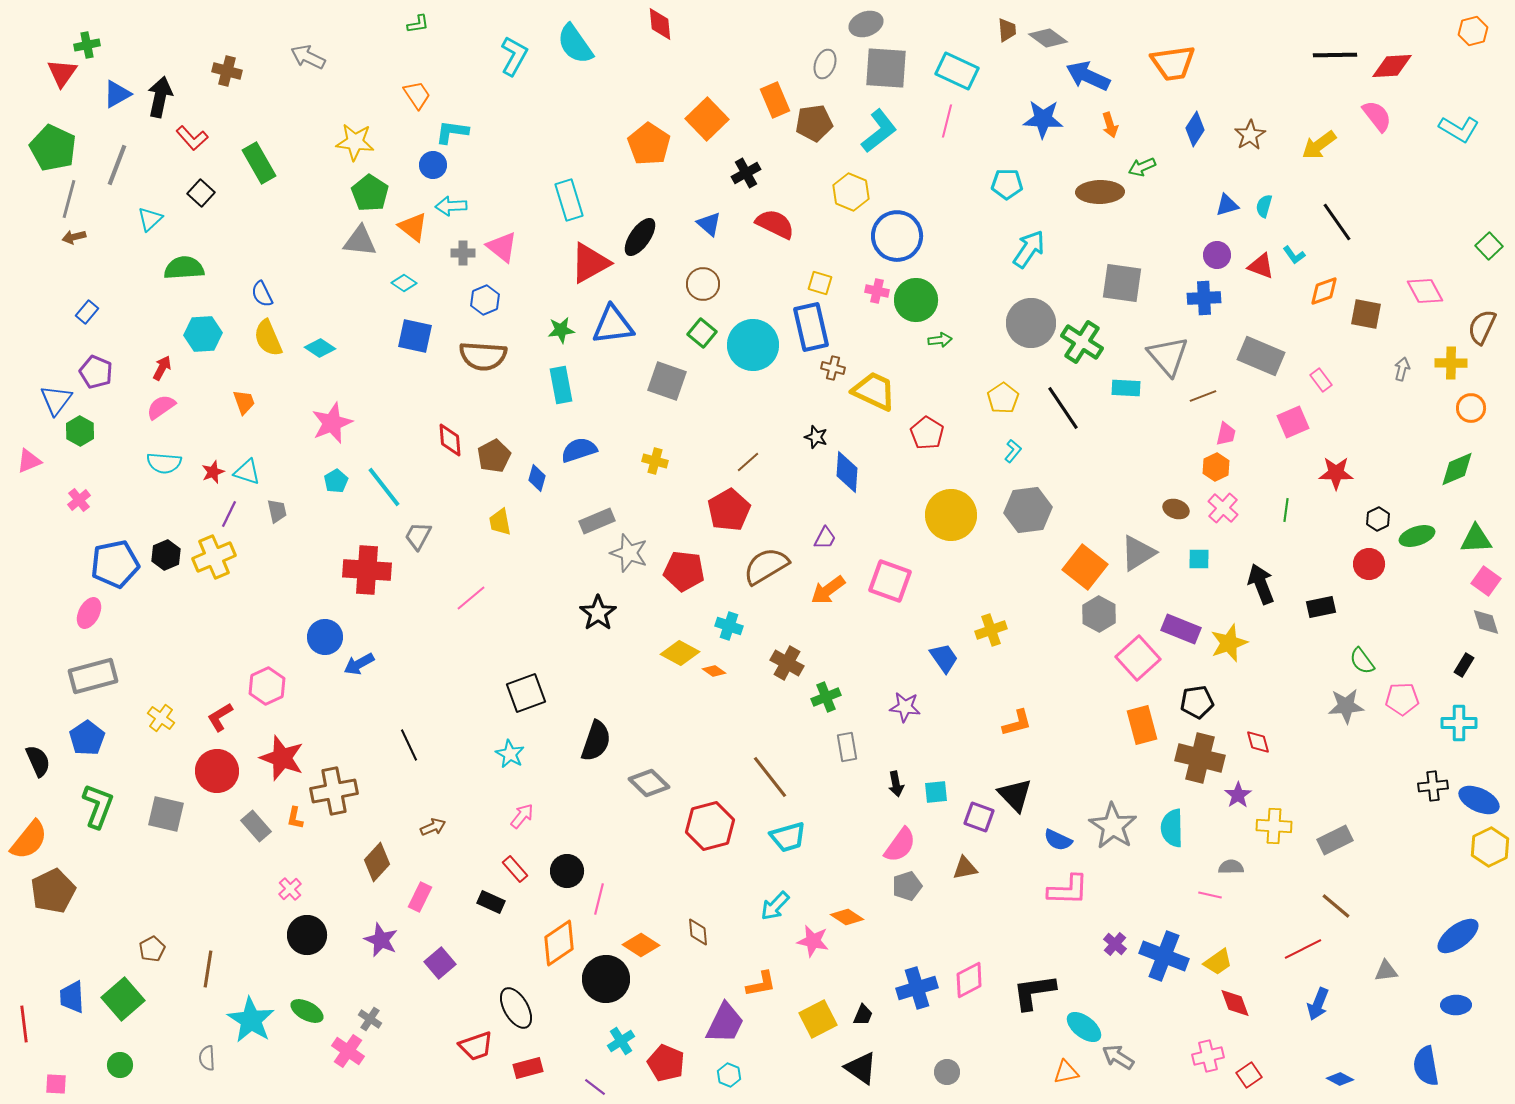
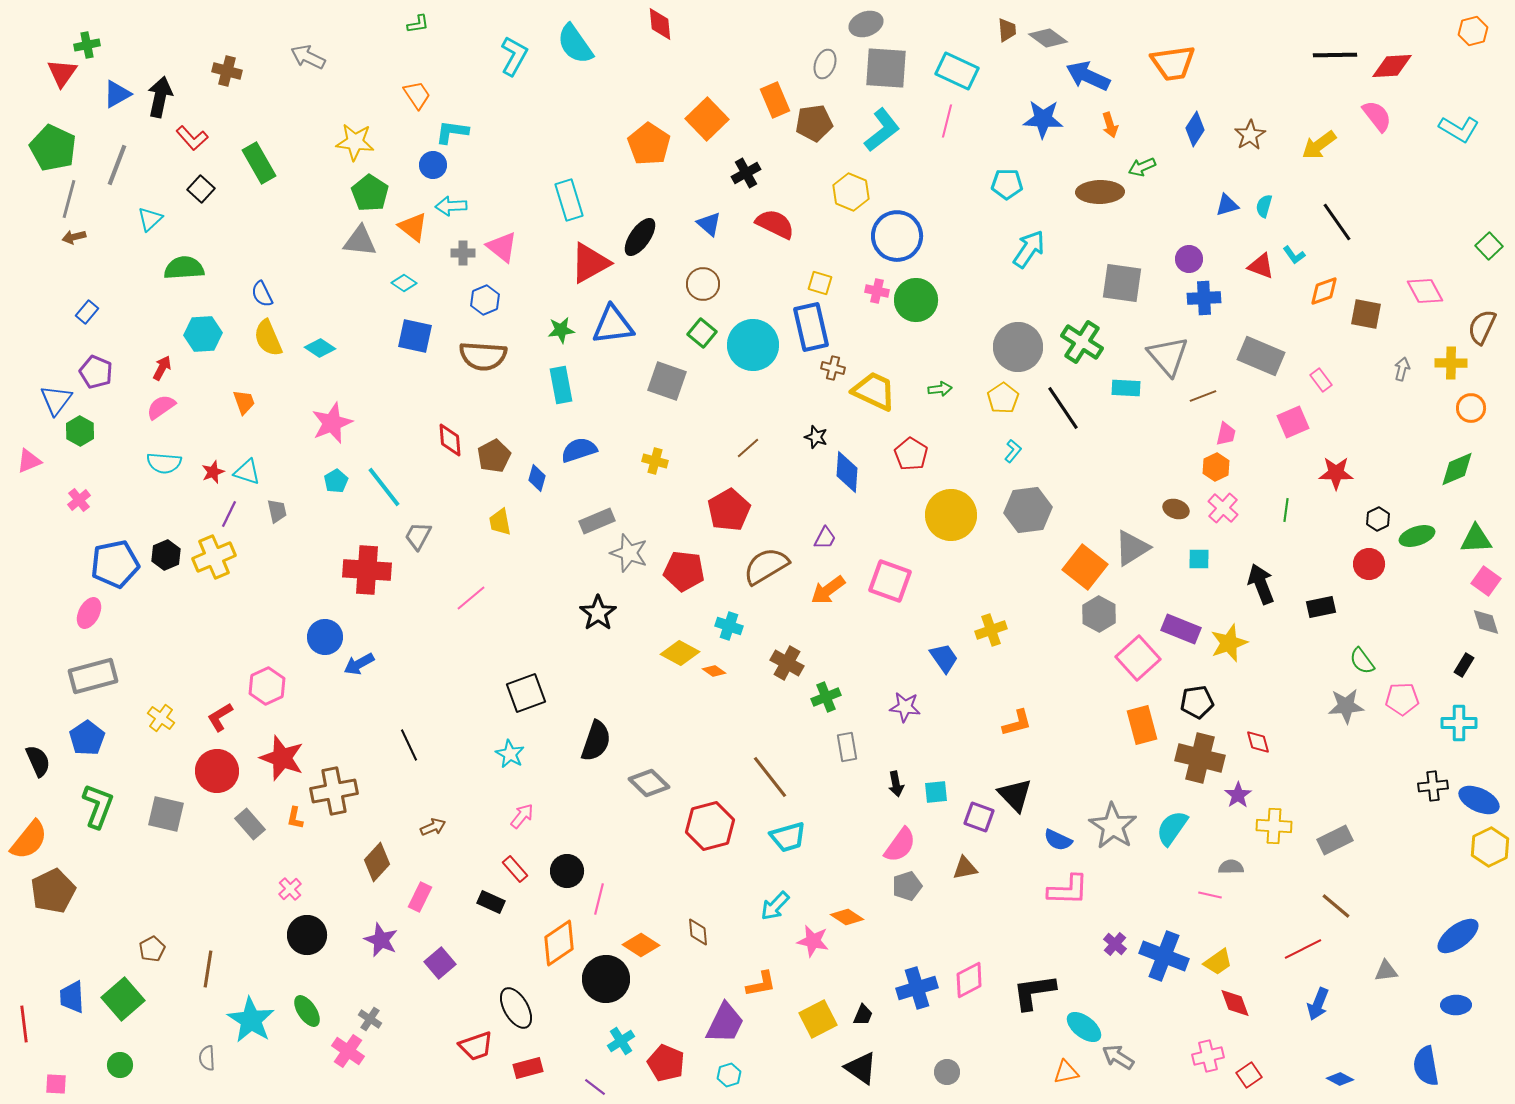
cyan L-shape at (879, 131): moved 3 px right, 1 px up
black square at (201, 193): moved 4 px up
purple circle at (1217, 255): moved 28 px left, 4 px down
gray circle at (1031, 323): moved 13 px left, 24 px down
green arrow at (940, 340): moved 49 px down
red pentagon at (927, 433): moved 16 px left, 21 px down
brown line at (748, 462): moved 14 px up
gray triangle at (1138, 553): moved 6 px left, 5 px up
gray rectangle at (256, 826): moved 6 px left, 2 px up
cyan semicircle at (1172, 828): rotated 36 degrees clockwise
green ellipse at (307, 1011): rotated 28 degrees clockwise
cyan hexagon at (729, 1075): rotated 20 degrees clockwise
